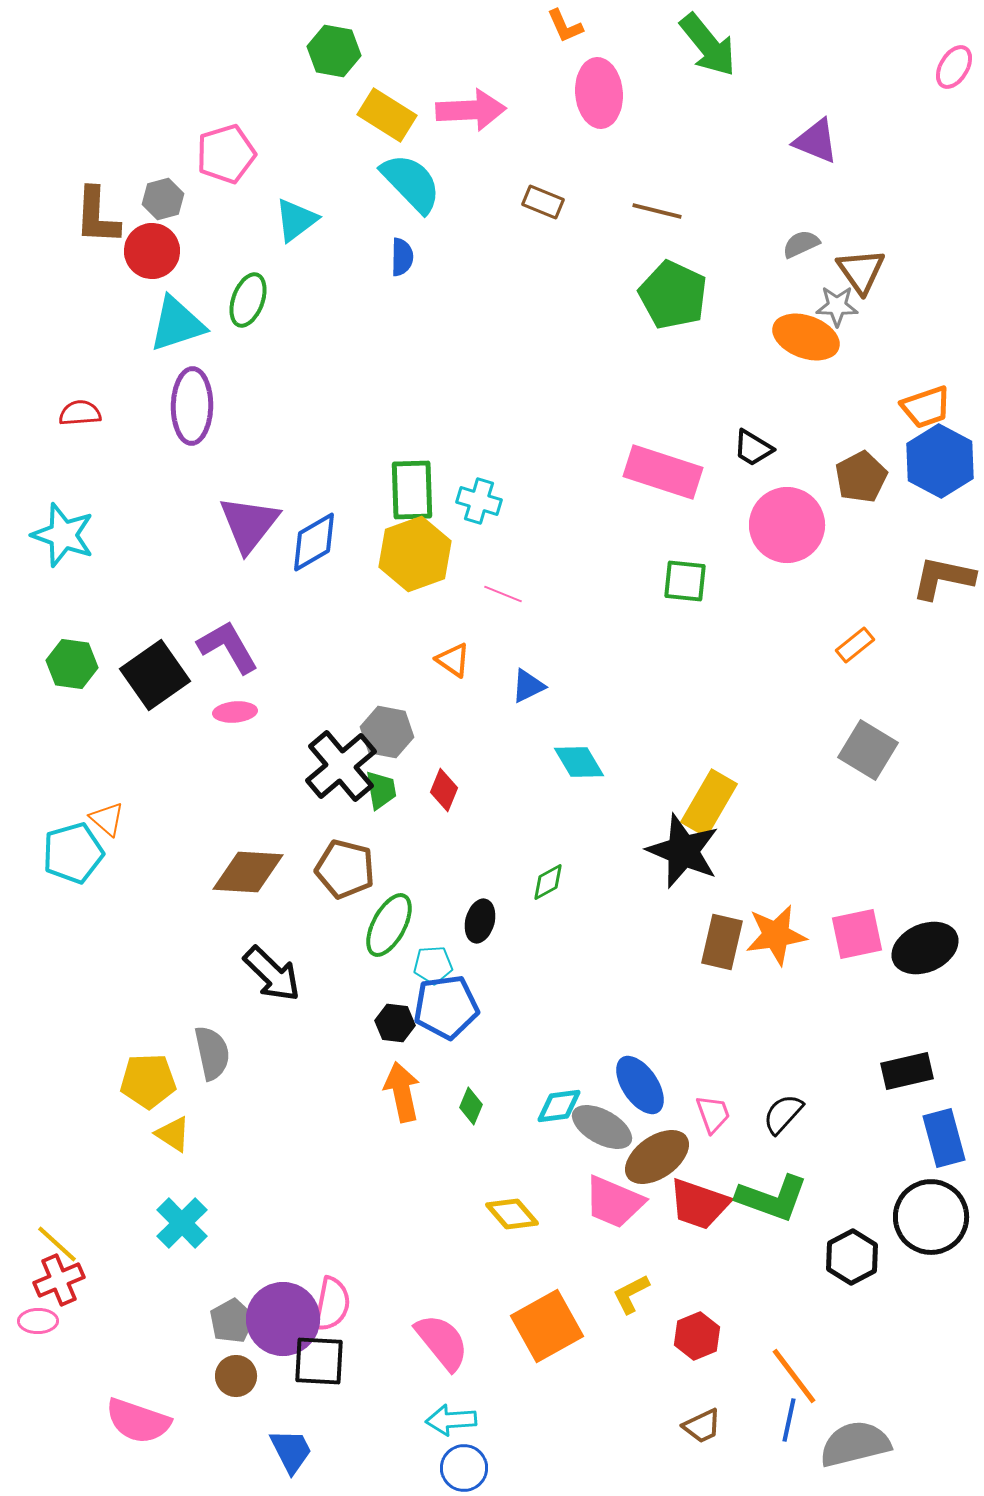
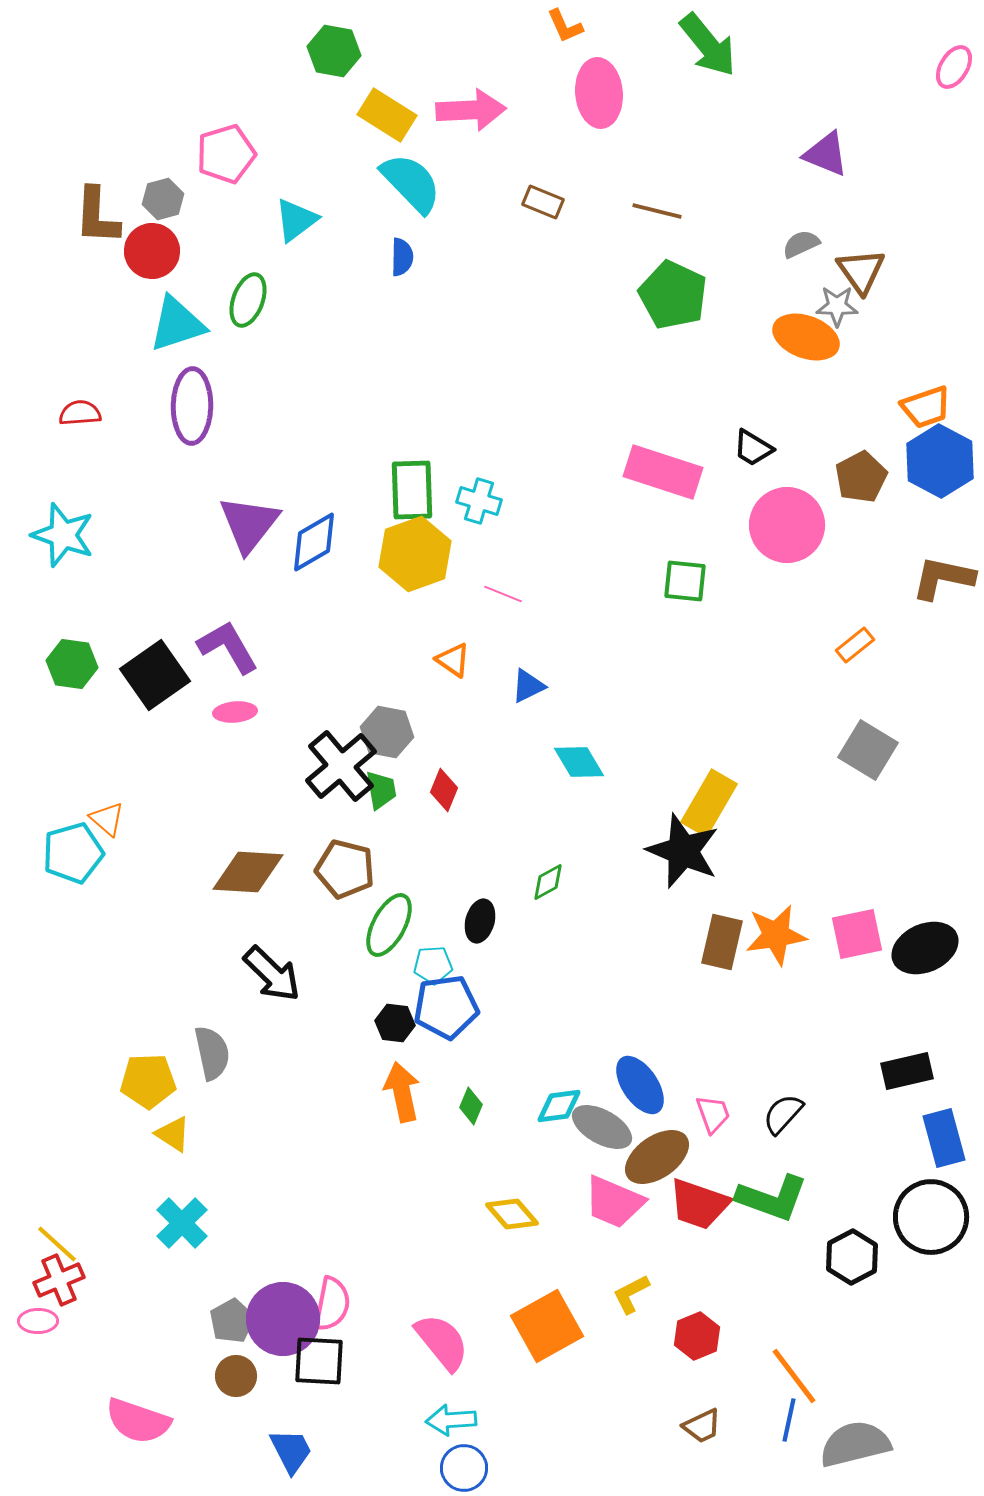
purple triangle at (816, 141): moved 10 px right, 13 px down
